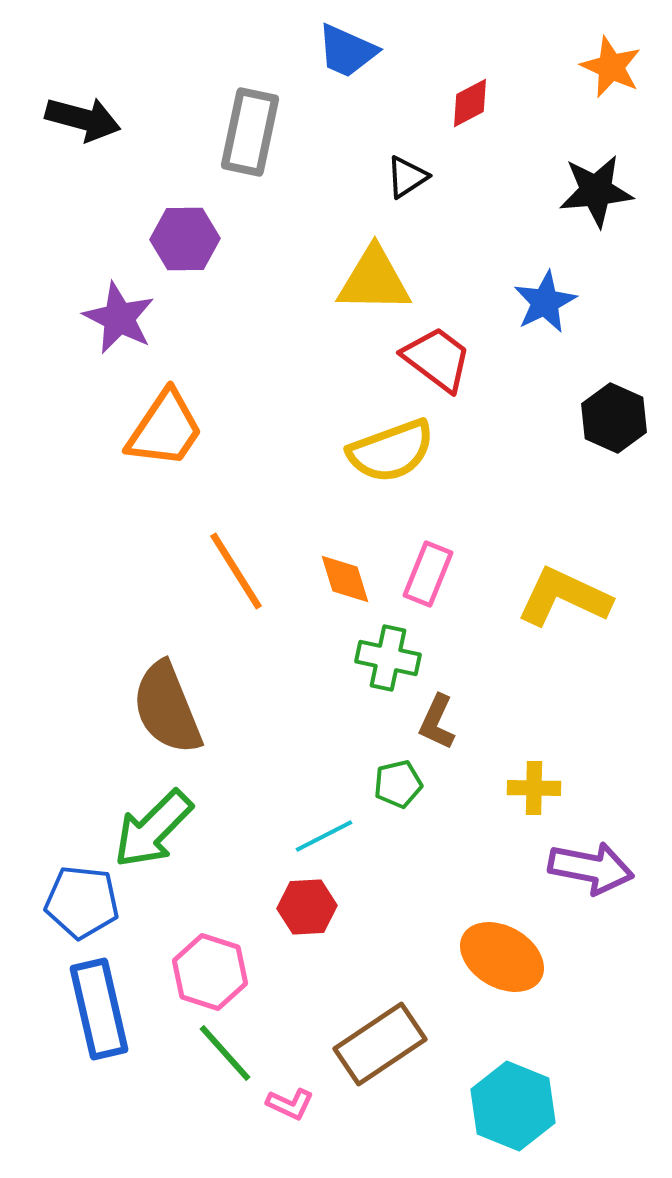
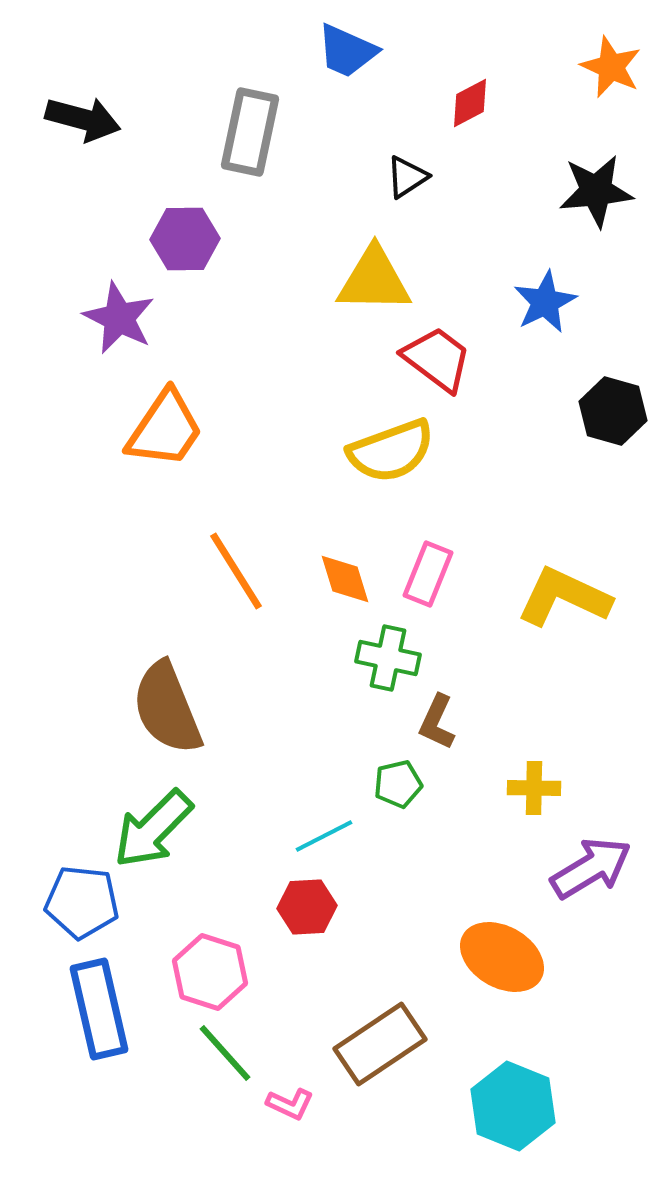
black hexagon: moved 1 px left, 7 px up; rotated 8 degrees counterclockwise
purple arrow: rotated 42 degrees counterclockwise
